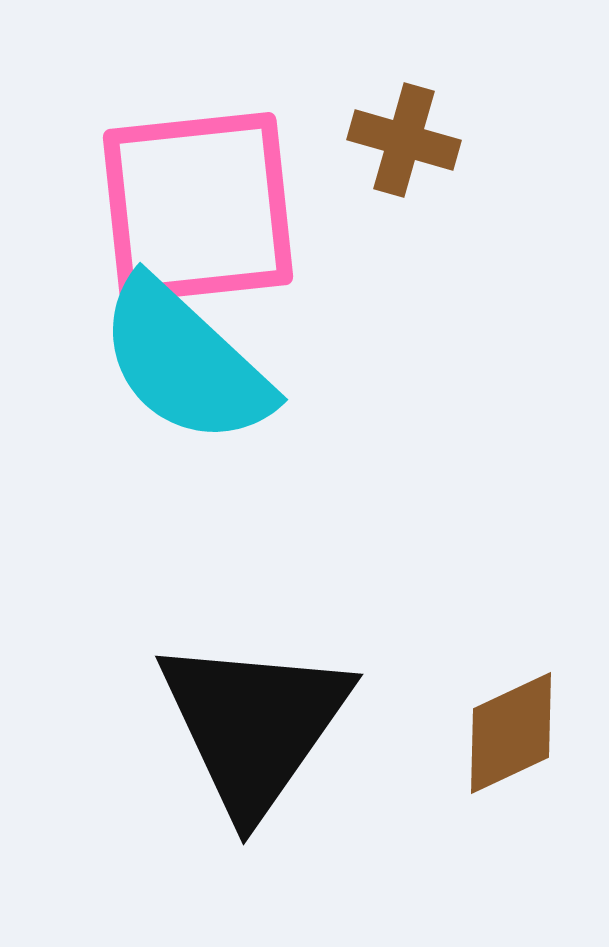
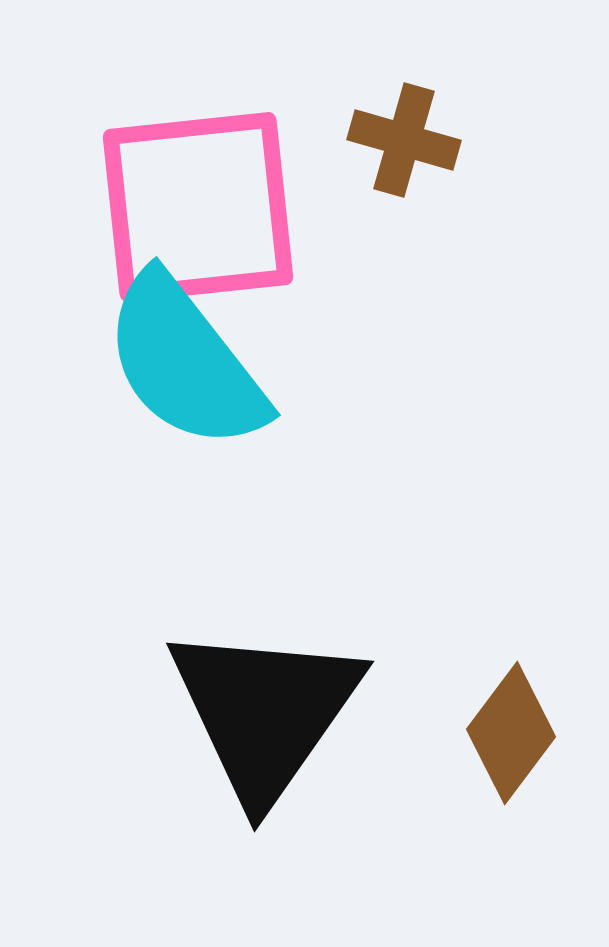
cyan semicircle: rotated 9 degrees clockwise
black triangle: moved 11 px right, 13 px up
brown diamond: rotated 28 degrees counterclockwise
